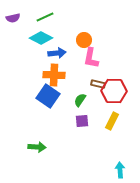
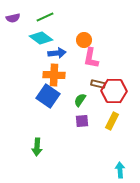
cyan diamond: rotated 10 degrees clockwise
green arrow: rotated 90 degrees clockwise
